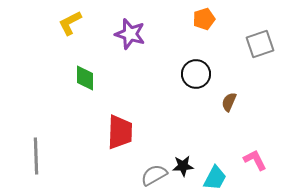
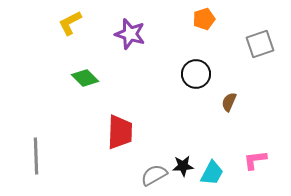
green diamond: rotated 44 degrees counterclockwise
pink L-shape: rotated 70 degrees counterclockwise
cyan trapezoid: moved 3 px left, 5 px up
